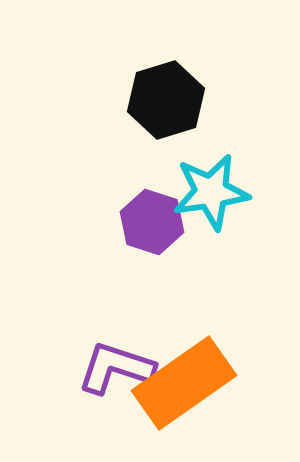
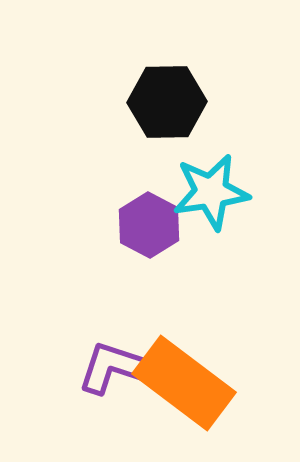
black hexagon: moved 1 px right, 2 px down; rotated 16 degrees clockwise
purple hexagon: moved 3 px left, 3 px down; rotated 10 degrees clockwise
orange rectangle: rotated 72 degrees clockwise
